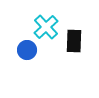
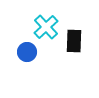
blue circle: moved 2 px down
